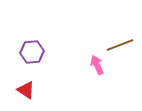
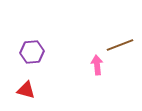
pink arrow: rotated 18 degrees clockwise
red triangle: rotated 18 degrees counterclockwise
